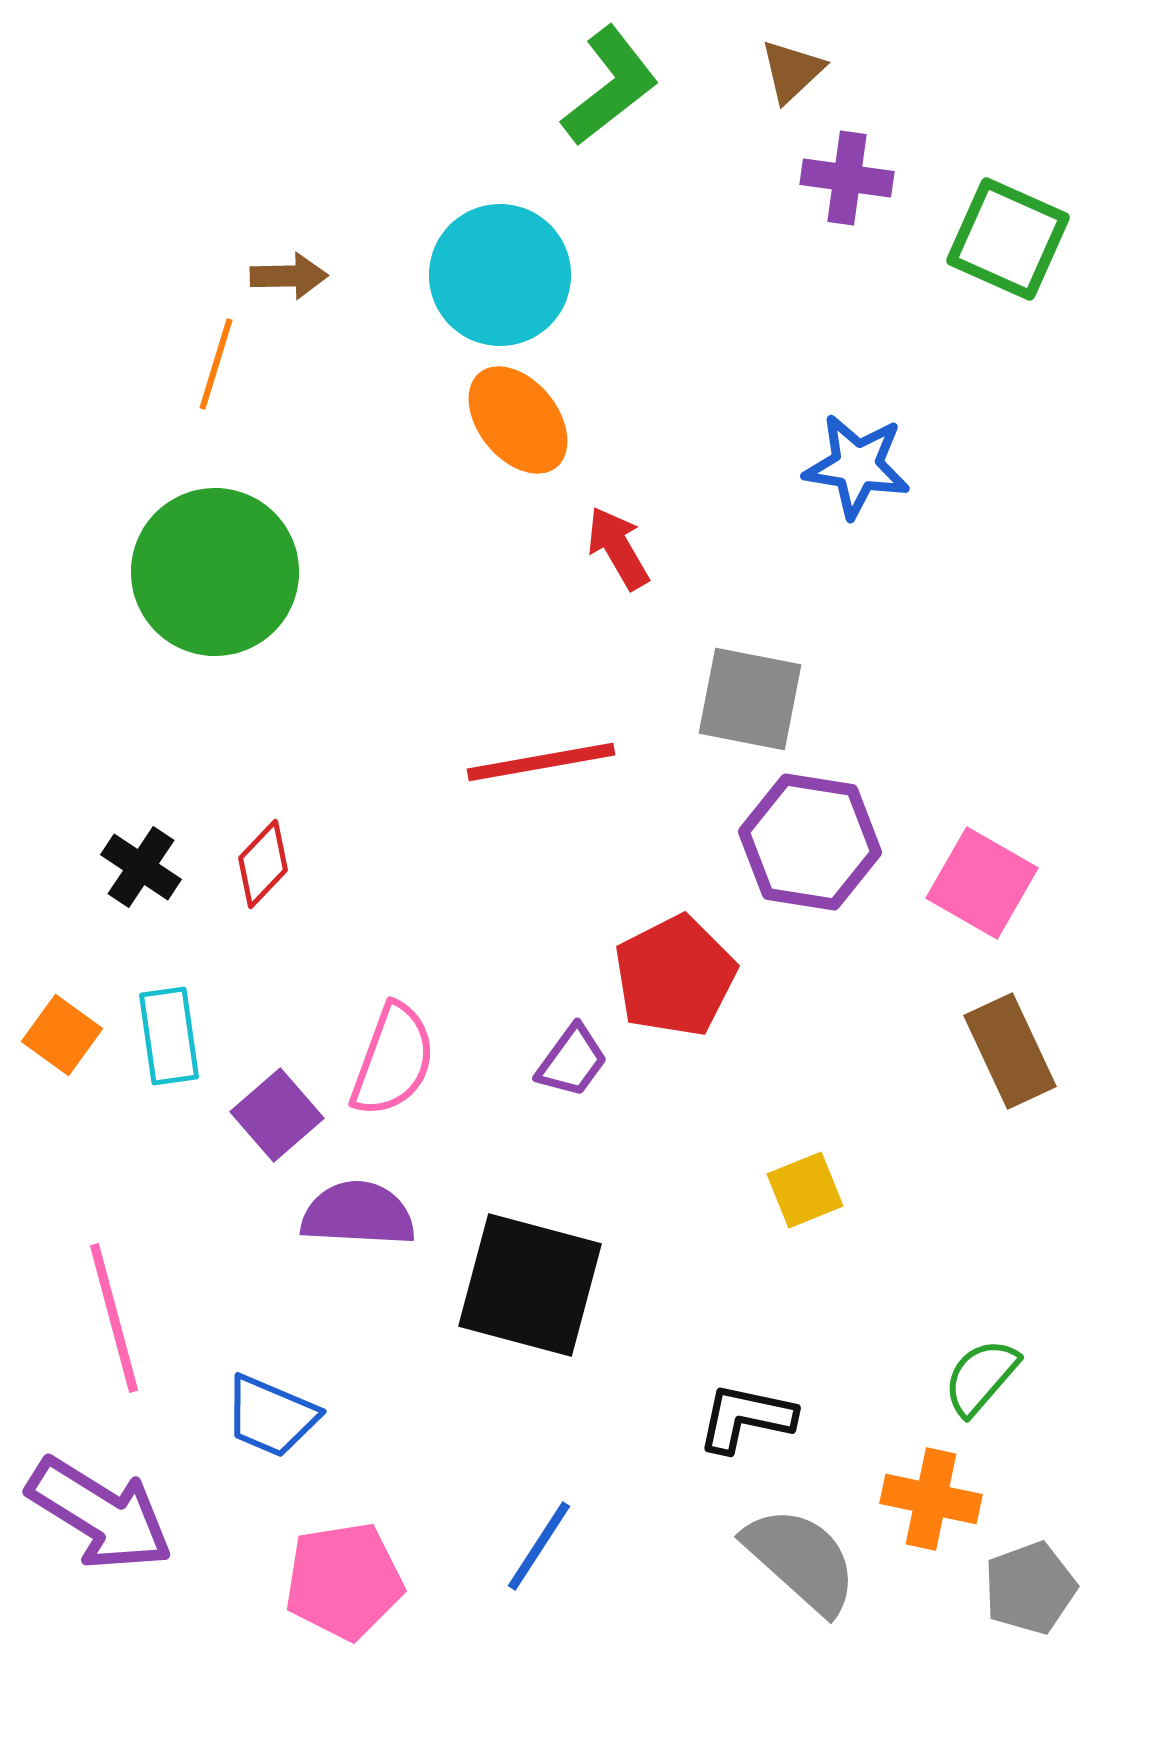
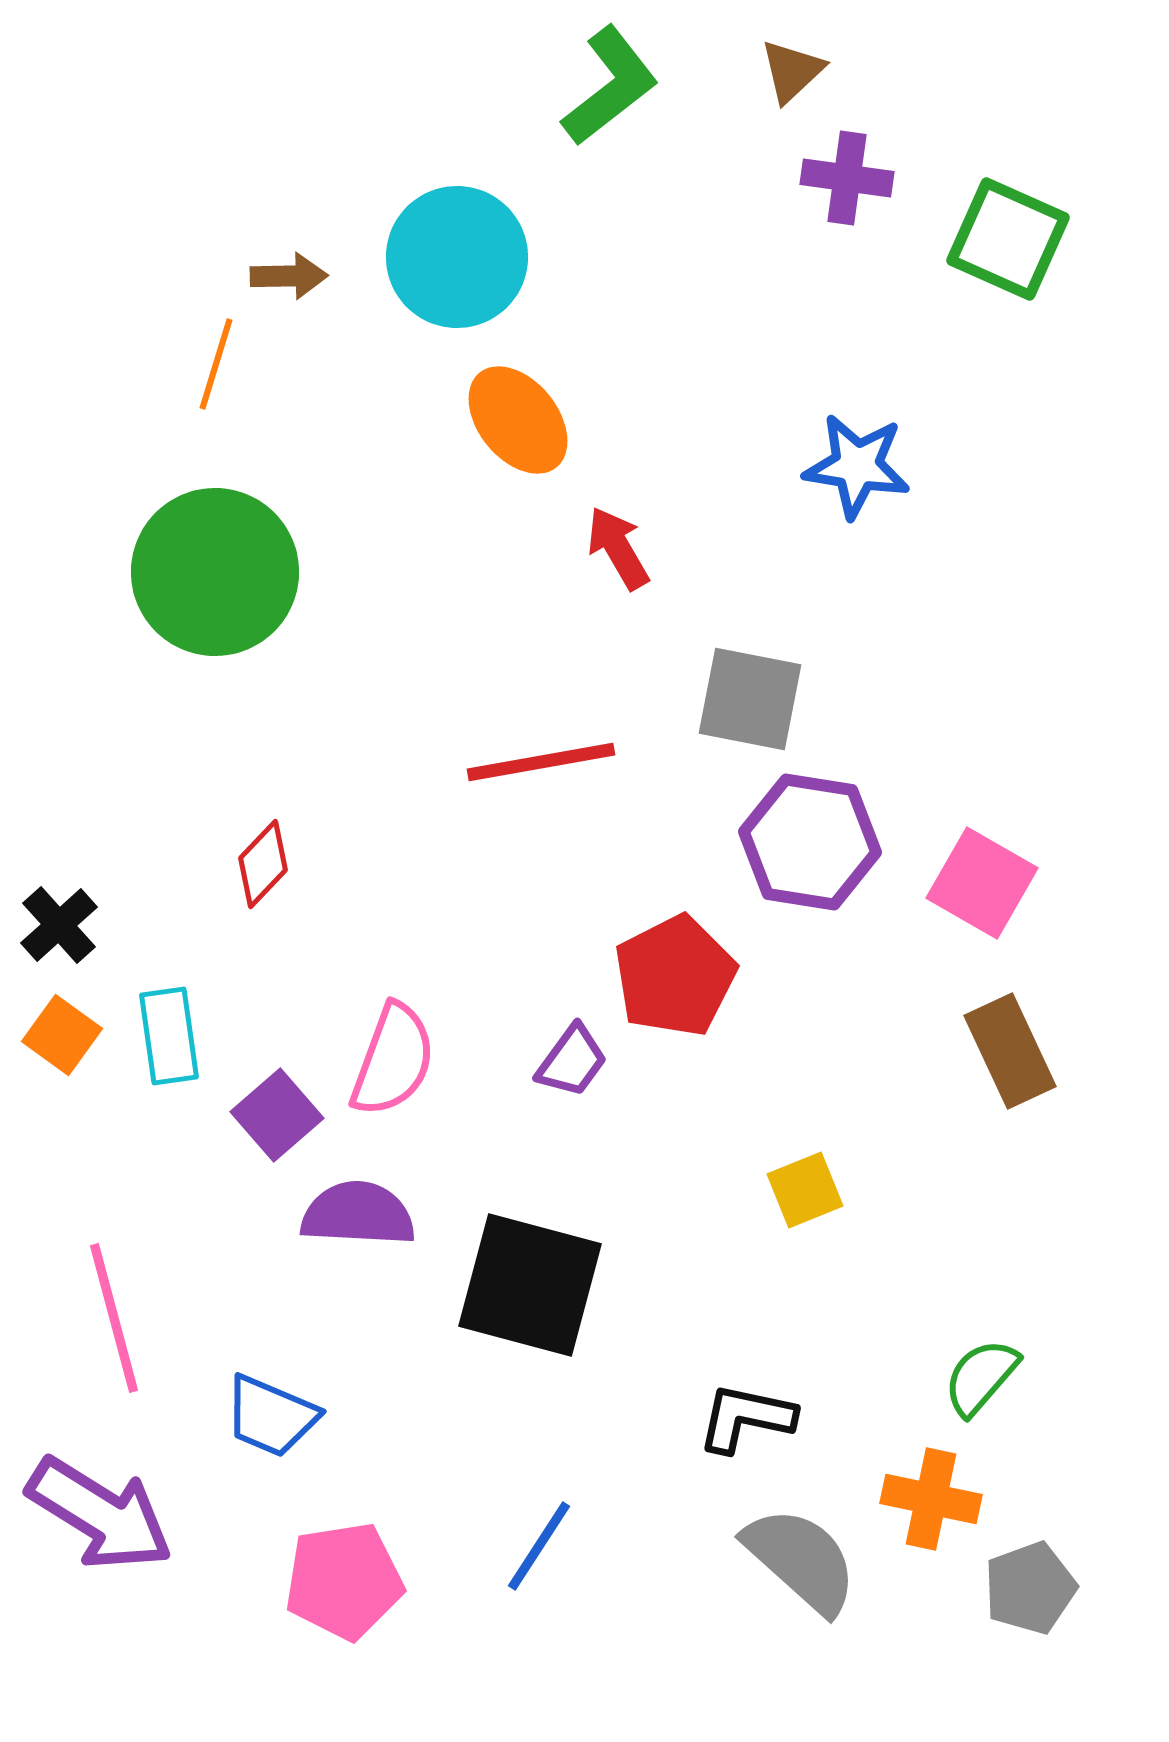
cyan circle: moved 43 px left, 18 px up
black cross: moved 82 px left, 58 px down; rotated 14 degrees clockwise
